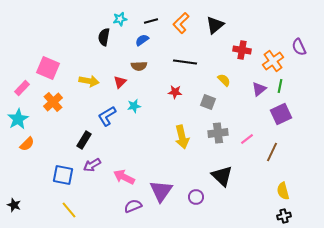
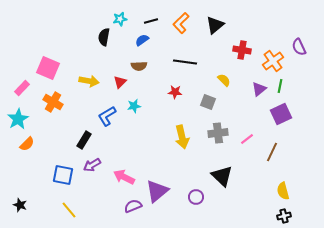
orange cross at (53, 102): rotated 18 degrees counterclockwise
purple triangle at (161, 191): moved 4 px left; rotated 15 degrees clockwise
black star at (14, 205): moved 6 px right
